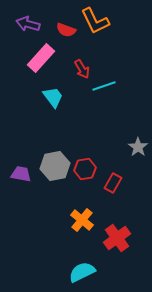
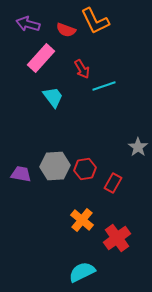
gray hexagon: rotated 8 degrees clockwise
